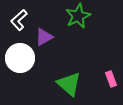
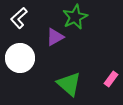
green star: moved 3 px left, 1 px down
white L-shape: moved 2 px up
purple triangle: moved 11 px right
pink rectangle: rotated 56 degrees clockwise
